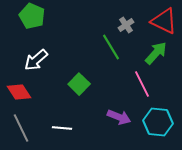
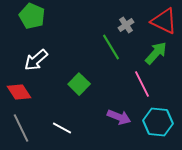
white line: rotated 24 degrees clockwise
